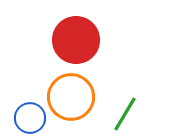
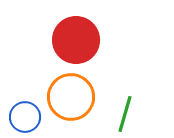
green line: rotated 15 degrees counterclockwise
blue circle: moved 5 px left, 1 px up
